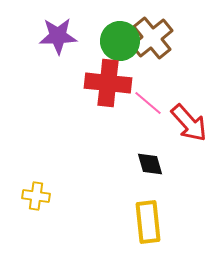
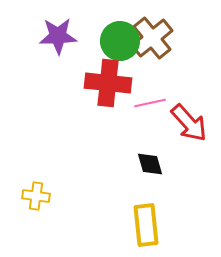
pink line: moved 2 px right; rotated 52 degrees counterclockwise
yellow rectangle: moved 2 px left, 3 px down
